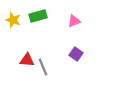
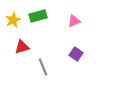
yellow star: rotated 28 degrees clockwise
red triangle: moved 5 px left, 13 px up; rotated 21 degrees counterclockwise
